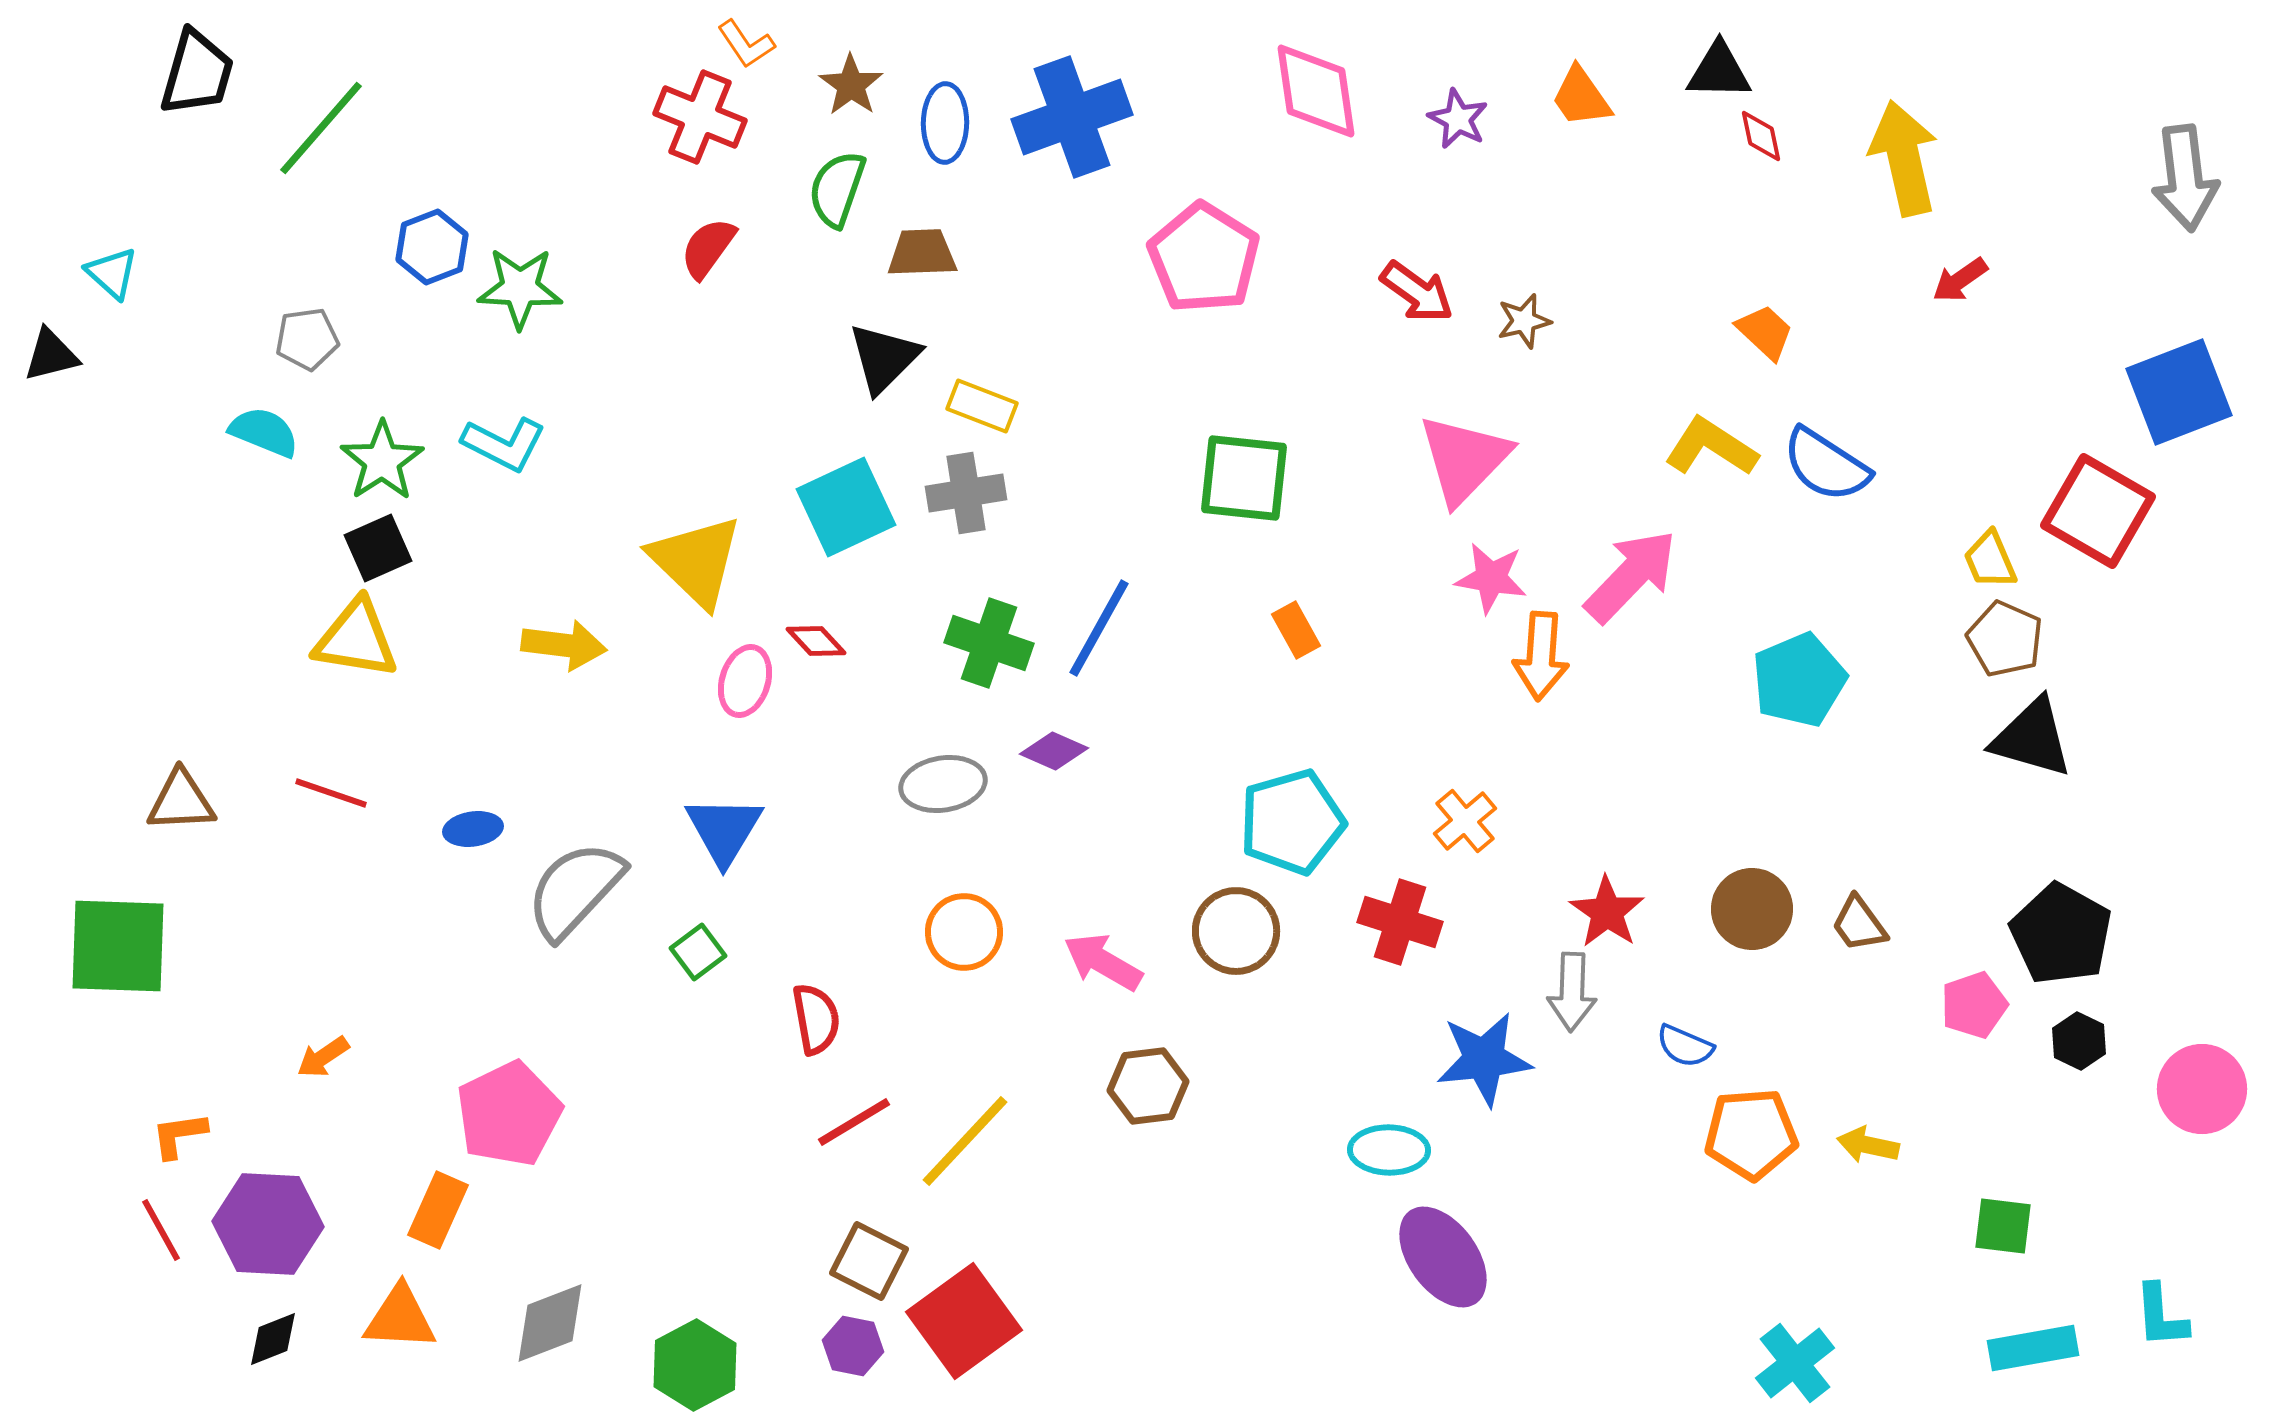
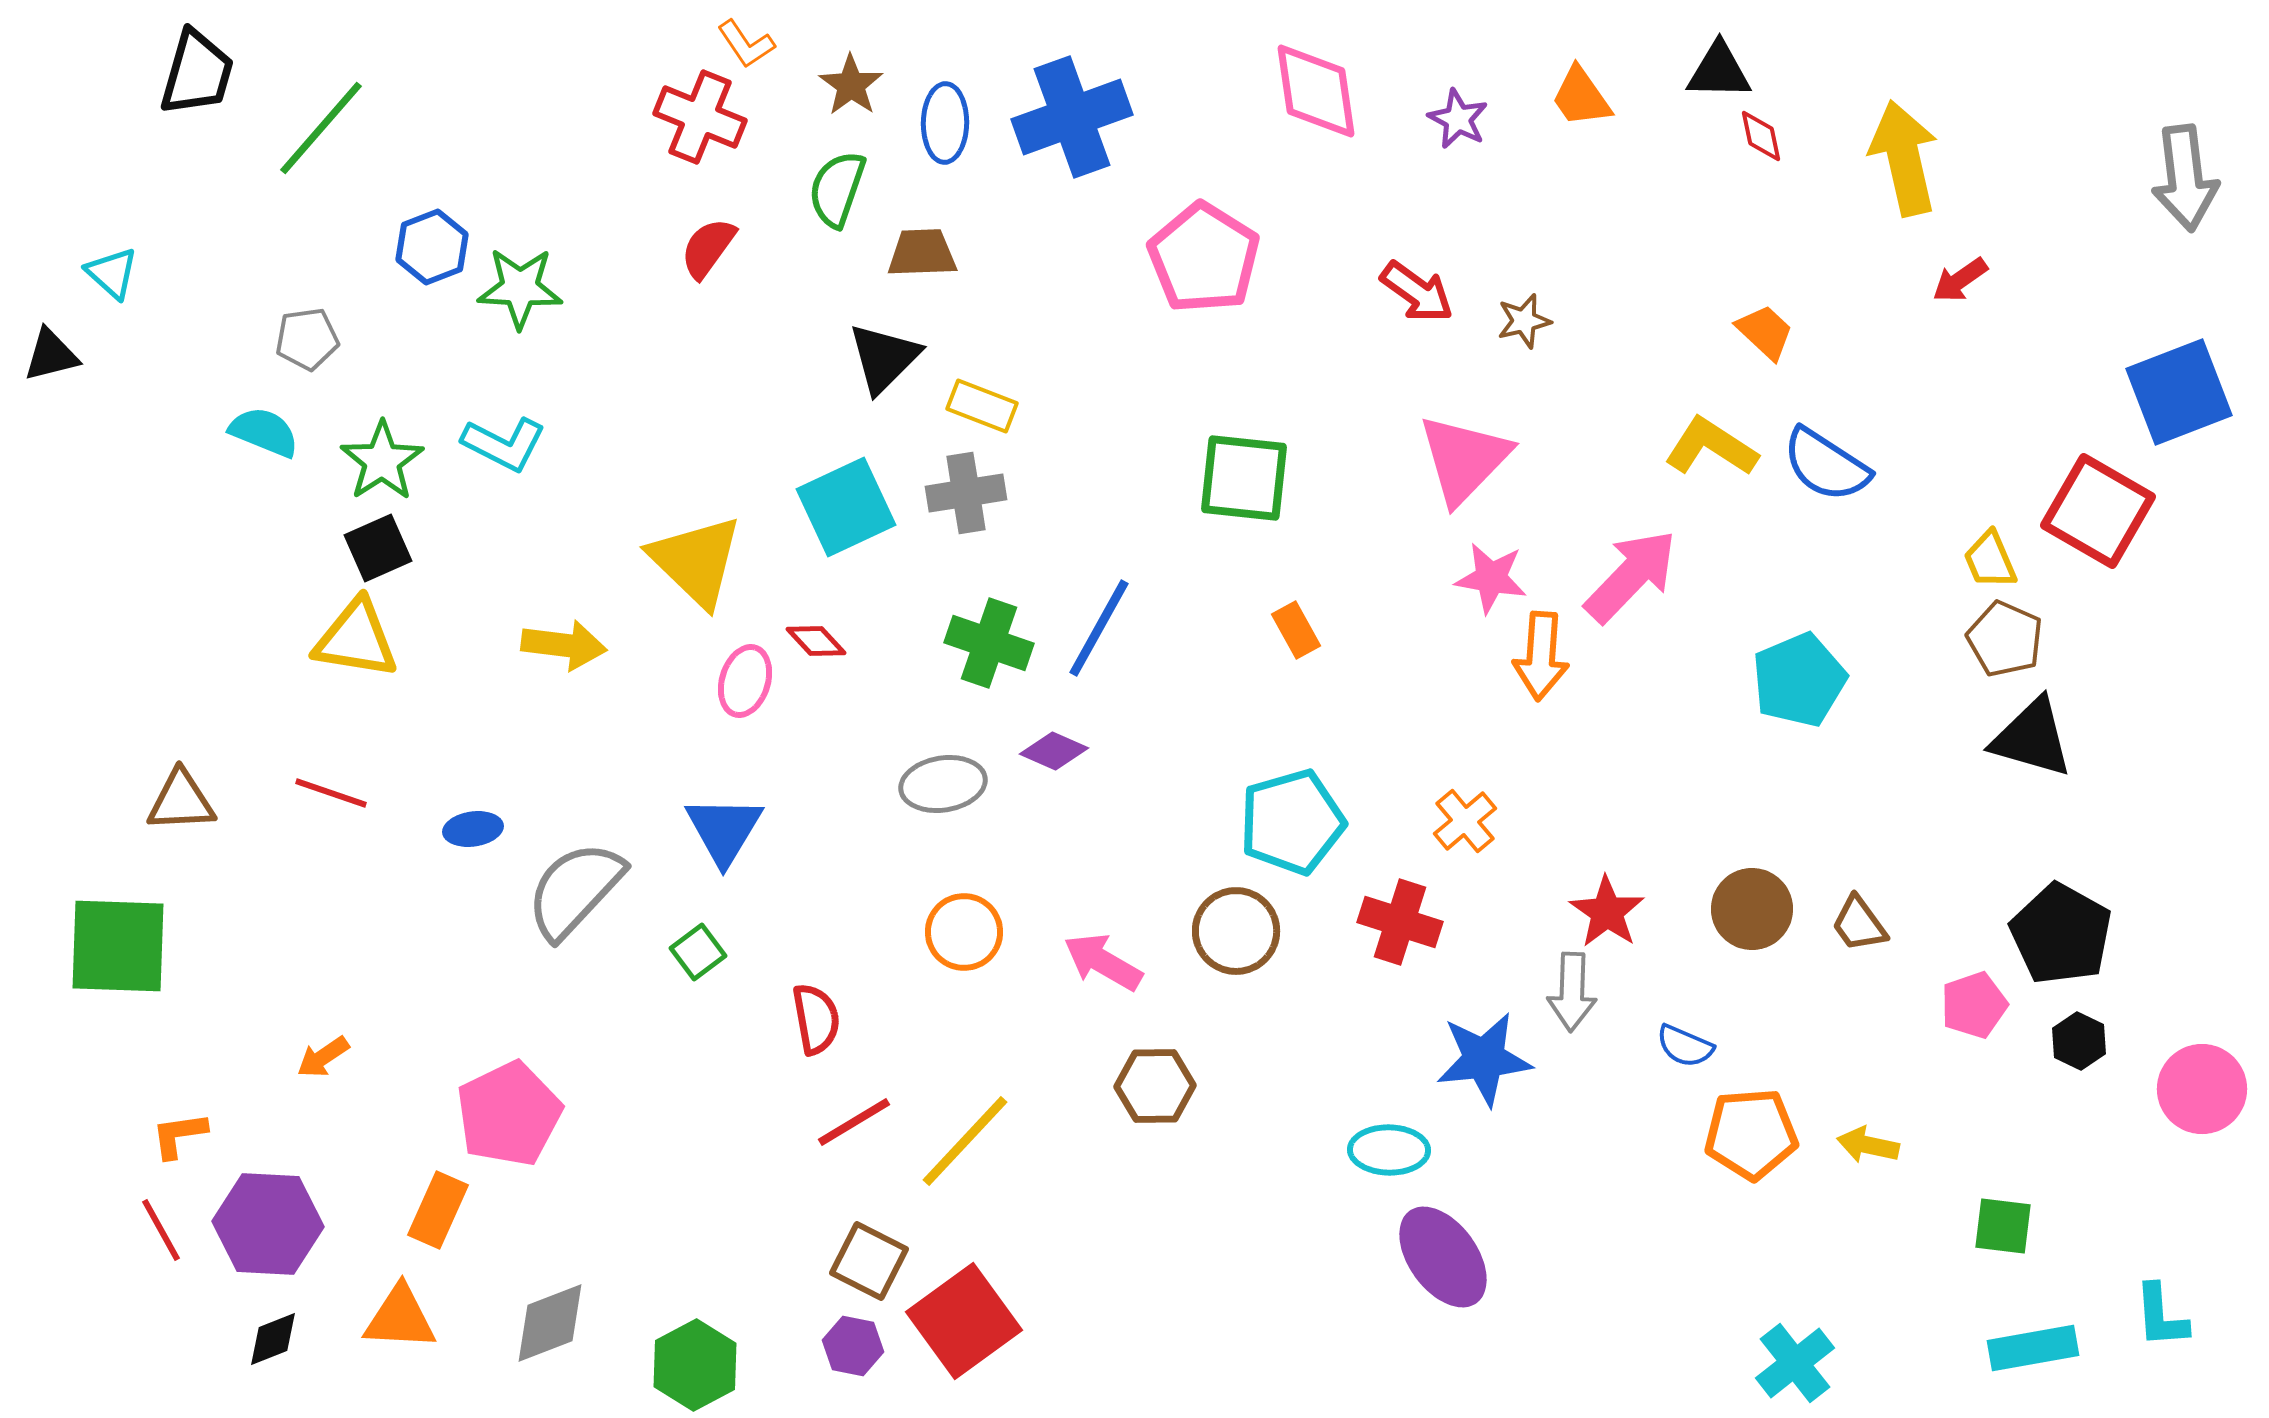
brown hexagon at (1148, 1086): moved 7 px right; rotated 6 degrees clockwise
